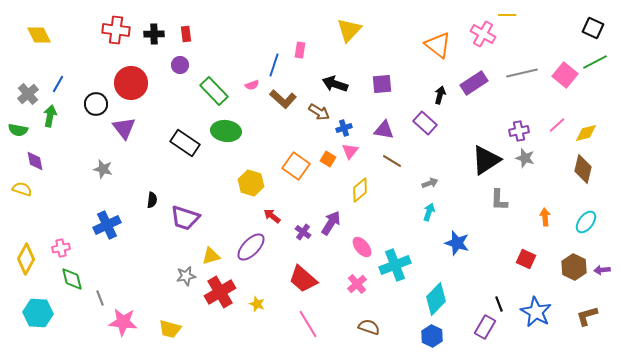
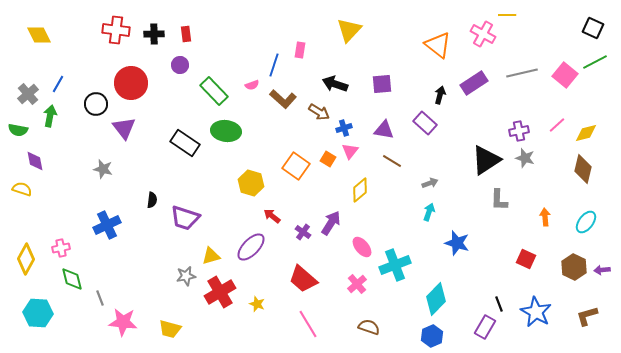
blue hexagon at (432, 336): rotated 10 degrees clockwise
